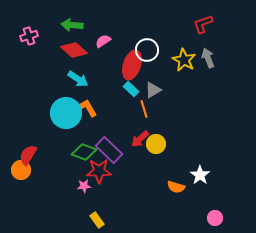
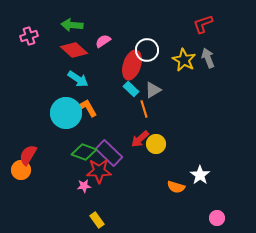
purple rectangle: moved 3 px down
pink circle: moved 2 px right
